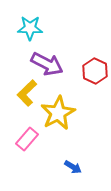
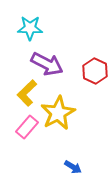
pink rectangle: moved 12 px up
